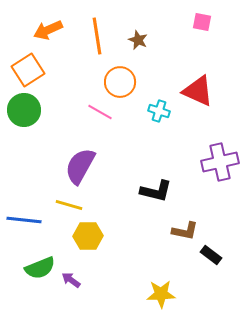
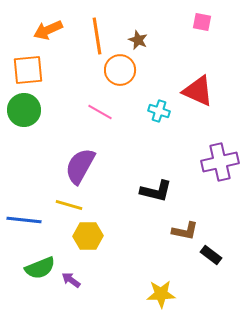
orange square: rotated 28 degrees clockwise
orange circle: moved 12 px up
